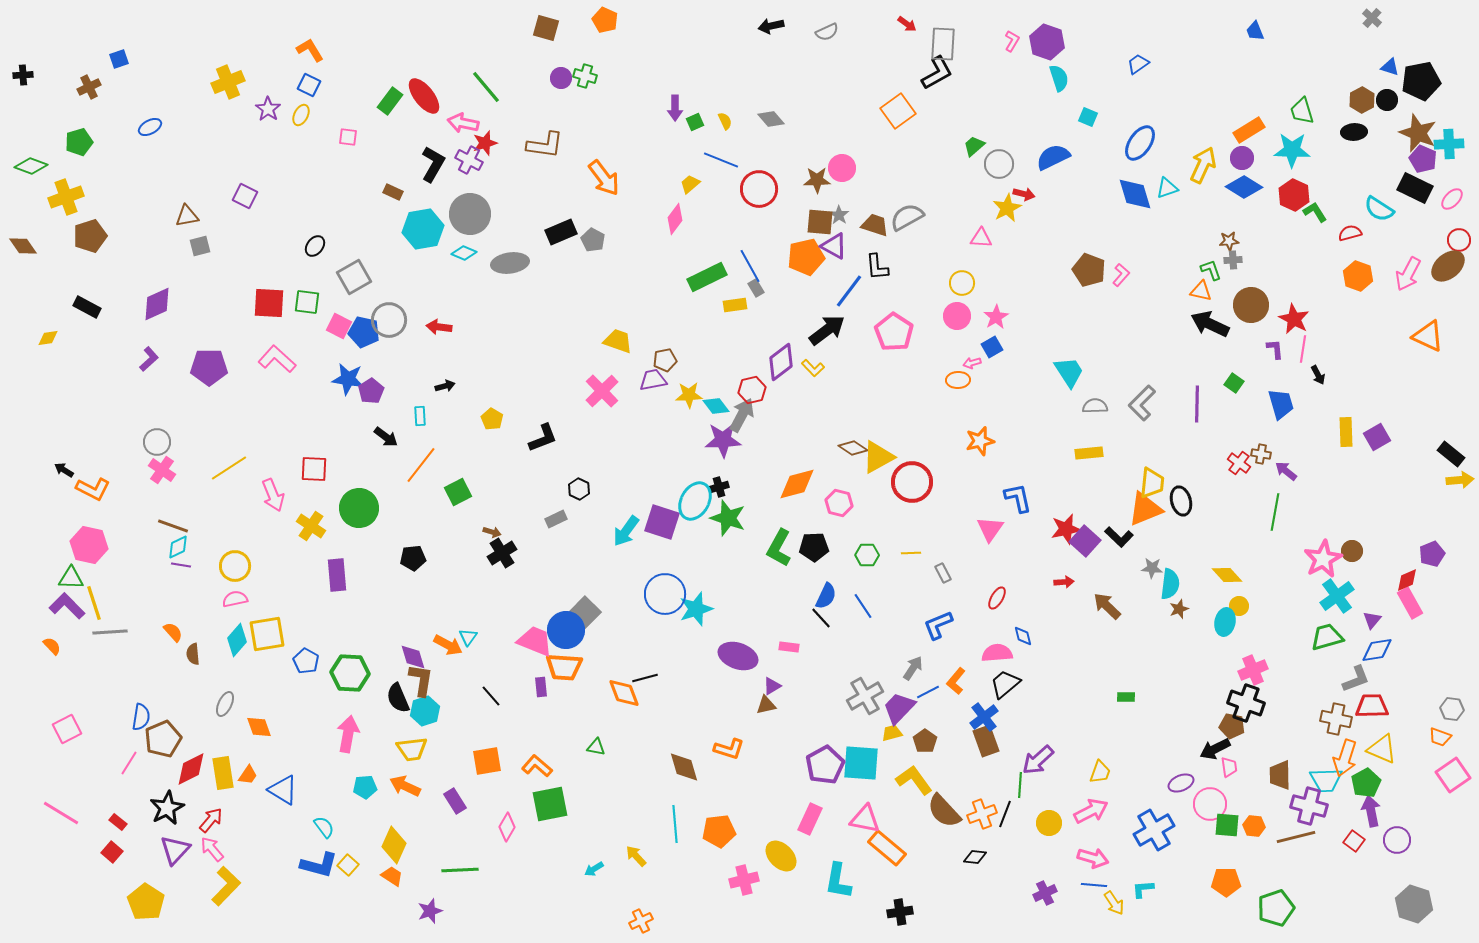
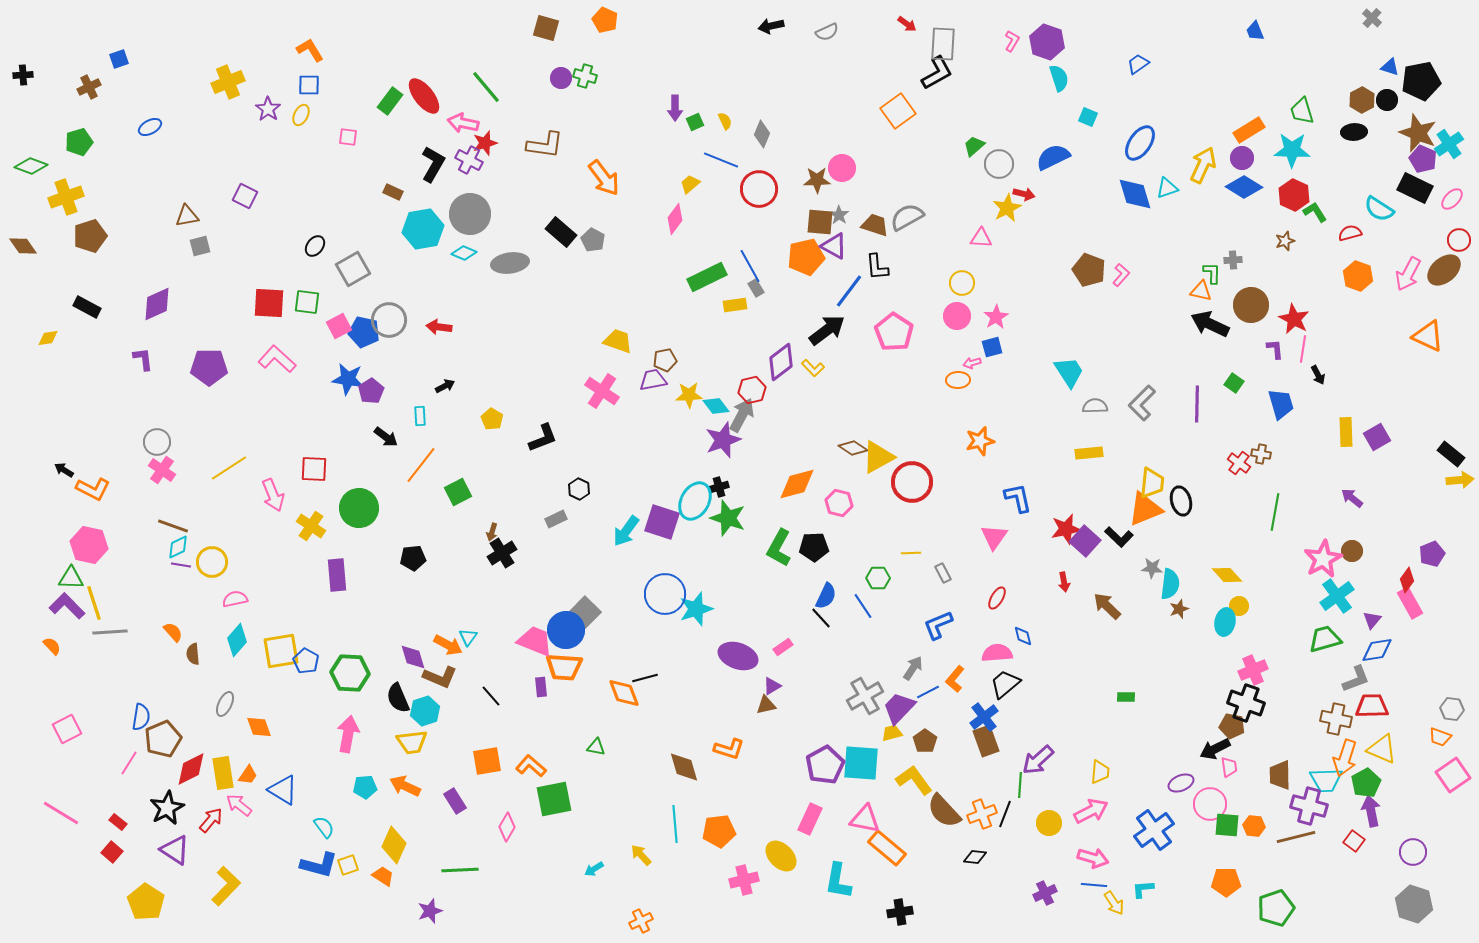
blue square at (309, 85): rotated 25 degrees counterclockwise
gray diamond at (771, 119): moved 9 px left, 15 px down; rotated 64 degrees clockwise
cyan cross at (1449, 144): rotated 32 degrees counterclockwise
black rectangle at (561, 232): rotated 64 degrees clockwise
brown star at (1229, 241): moved 56 px right; rotated 12 degrees counterclockwise
brown ellipse at (1448, 266): moved 4 px left, 4 px down
green L-shape at (1211, 270): moved 1 px right, 3 px down; rotated 20 degrees clockwise
gray square at (354, 277): moved 1 px left, 8 px up
pink square at (339, 326): rotated 35 degrees clockwise
blue square at (992, 347): rotated 15 degrees clockwise
purple L-shape at (149, 359): moved 6 px left; rotated 55 degrees counterclockwise
black arrow at (445, 386): rotated 12 degrees counterclockwise
pink cross at (602, 391): rotated 12 degrees counterclockwise
purple star at (723, 440): rotated 18 degrees counterclockwise
purple arrow at (1286, 471): moved 66 px right, 27 px down
pink triangle at (990, 529): moved 4 px right, 8 px down
brown arrow at (492, 532): rotated 90 degrees clockwise
green hexagon at (867, 555): moved 11 px right, 23 px down
yellow circle at (235, 566): moved 23 px left, 4 px up
red diamond at (1407, 580): rotated 30 degrees counterclockwise
red arrow at (1064, 582): rotated 84 degrees clockwise
yellow square at (267, 634): moved 14 px right, 17 px down
green trapezoid at (1327, 637): moved 2 px left, 2 px down
pink rectangle at (789, 647): moved 6 px left; rotated 42 degrees counterclockwise
brown L-shape at (421, 680): moved 19 px right, 3 px up; rotated 104 degrees clockwise
orange L-shape at (956, 681): moved 1 px left, 2 px up
yellow trapezoid at (412, 749): moved 7 px up
orange L-shape at (537, 766): moved 6 px left
yellow trapezoid at (1100, 772): rotated 15 degrees counterclockwise
green square at (550, 804): moved 4 px right, 5 px up
blue cross at (1154, 830): rotated 6 degrees counterclockwise
purple circle at (1397, 840): moved 16 px right, 12 px down
pink arrow at (212, 849): moved 27 px right, 44 px up; rotated 12 degrees counterclockwise
purple triangle at (175, 850): rotated 40 degrees counterclockwise
yellow arrow at (636, 856): moved 5 px right, 1 px up
yellow square at (348, 865): rotated 30 degrees clockwise
orange trapezoid at (392, 876): moved 9 px left
